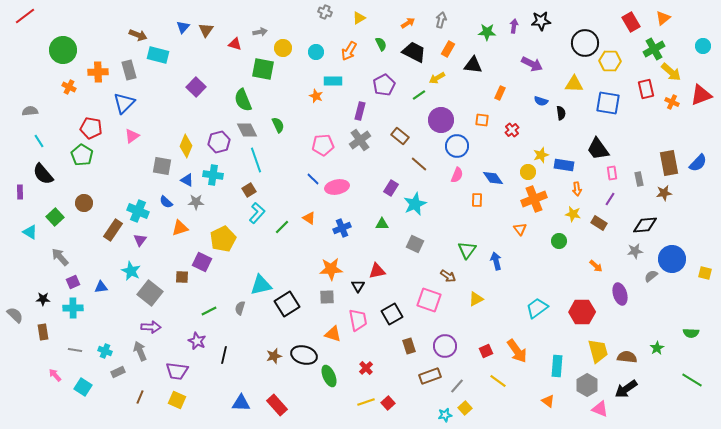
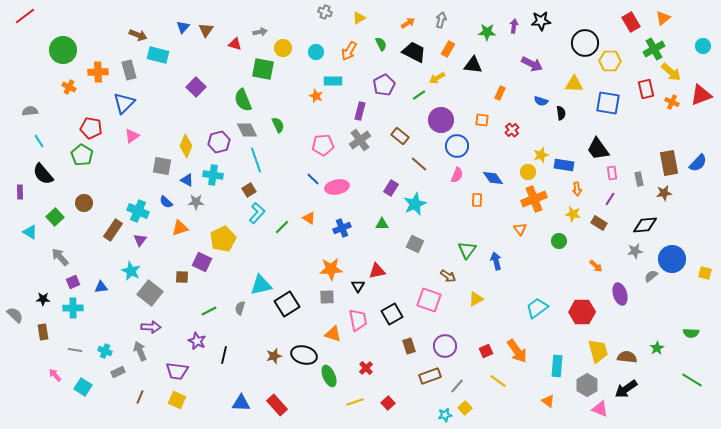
yellow line at (366, 402): moved 11 px left
